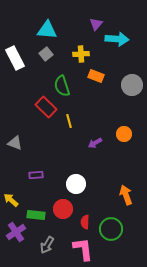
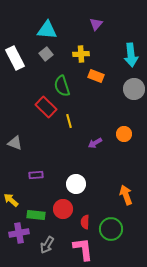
cyan arrow: moved 14 px right, 16 px down; rotated 80 degrees clockwise
gray circle: moved 2 px right, 4 px down
purple cross: moved 3 px right, 1 px down; rotated 24 degrees clockwise
